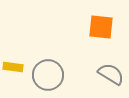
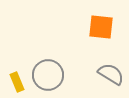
yellow rectangle: moved 4 px right, 15 px down; rotated 60 degrees clockwise
